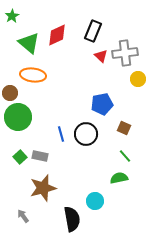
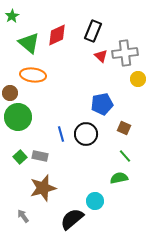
black semicircle: rotated 120 degrees counterclockwise
